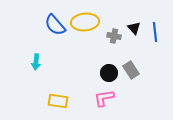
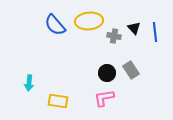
yellow ellipse: moved 4 px right, 1 px up
cyan arrow: moved 7 px left, 21 px down
black circle: moved 2 px left
